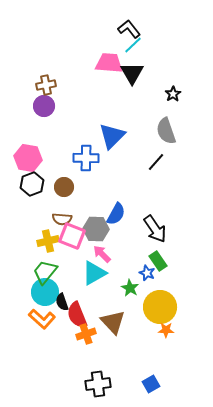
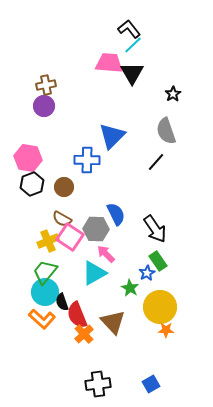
blue cross: moved 1 px right, 2 px down
blue semicircle: rotated 55 degrees counterclockwise
brown semicircle: rotated 24 degrees clockwise
pink square: moved 2 px left, 1 px down; rotated 12 degrees clockwise
yellow cross: rotated 10 degrees counterclockwise
pink arrow: moved 4 px right
blue star: rotated 21 degrees clockwise
orange cross: moved 2 px left; rotated 24 degrees counterclockwise
